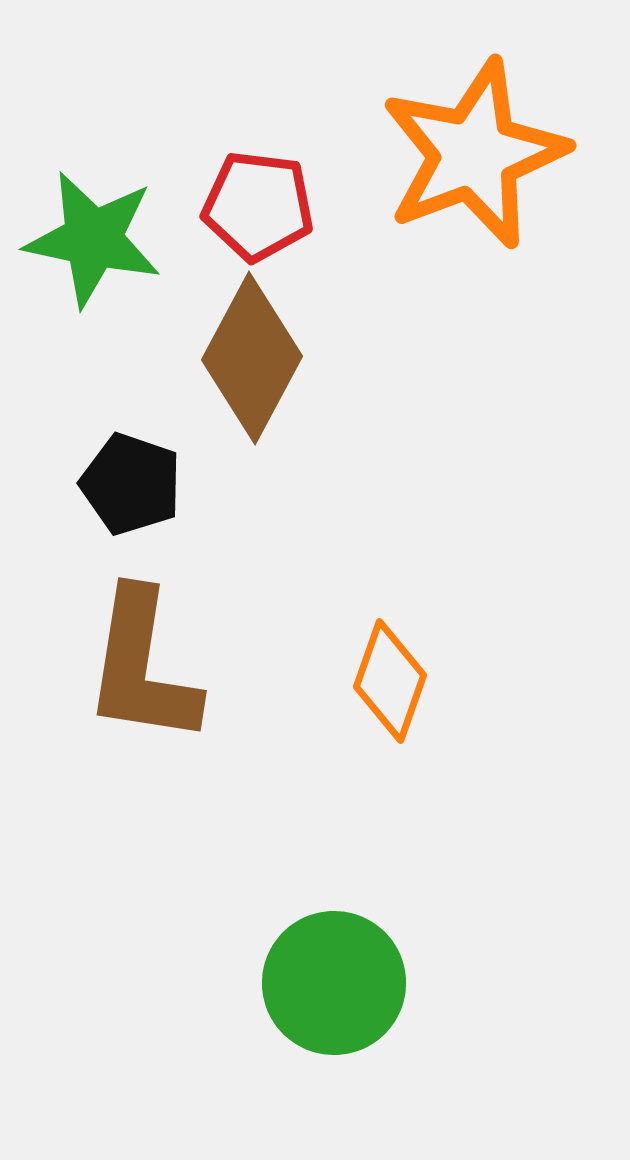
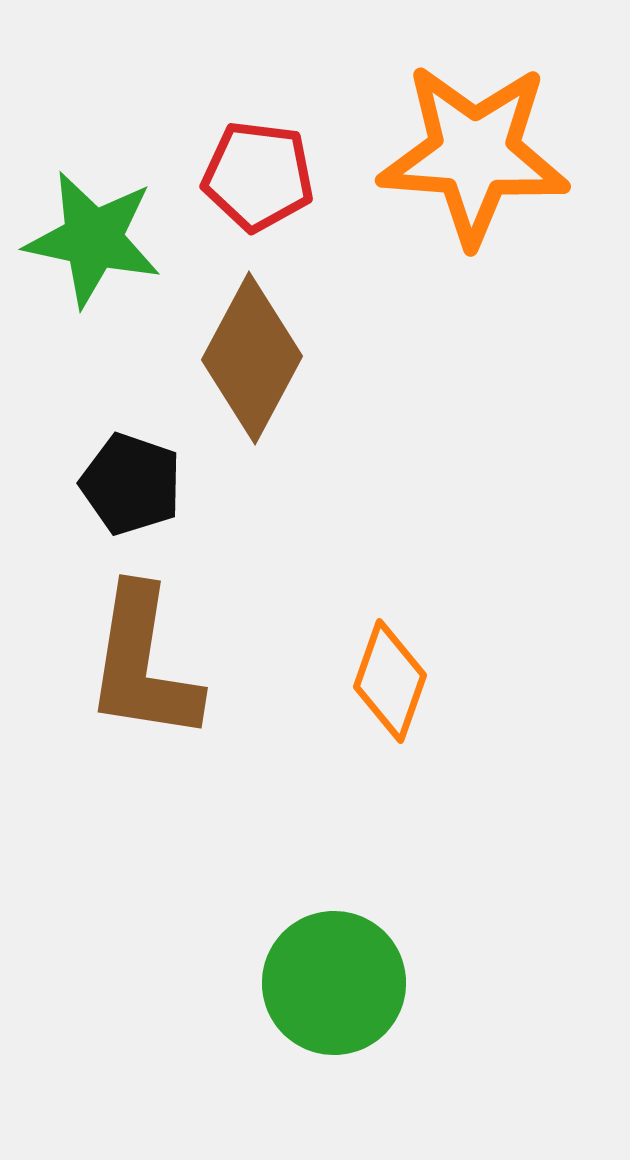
orange star: rotated 25 degrees clockwise
red pentagon: moved 30 px up
brown L-shape: moved 1 px right, 3 px up
